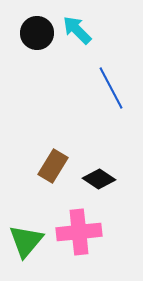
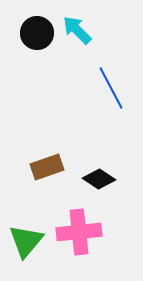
brown rectangle: moved 6 px left, 1 px down; rotated 40 degrees clockwise
